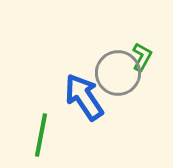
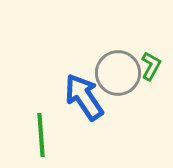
green L-shape: moved 9 px right, 9 px down
green line: rotated 15 degrees counterclockwise
